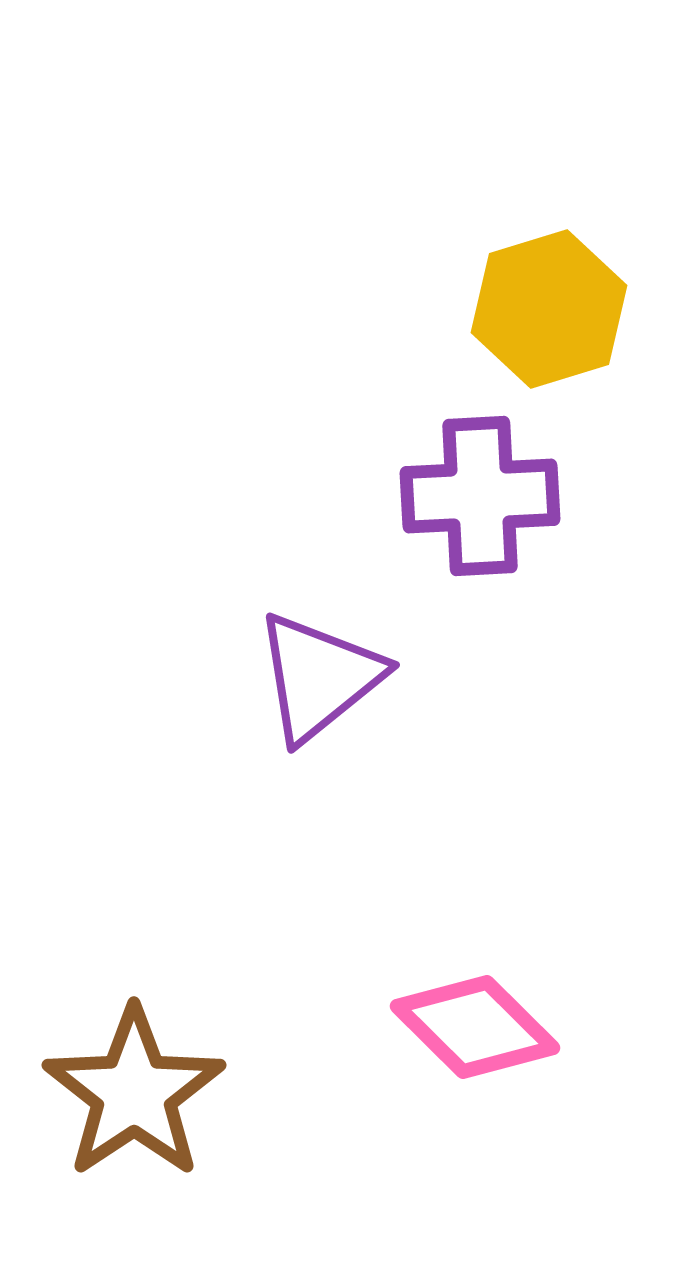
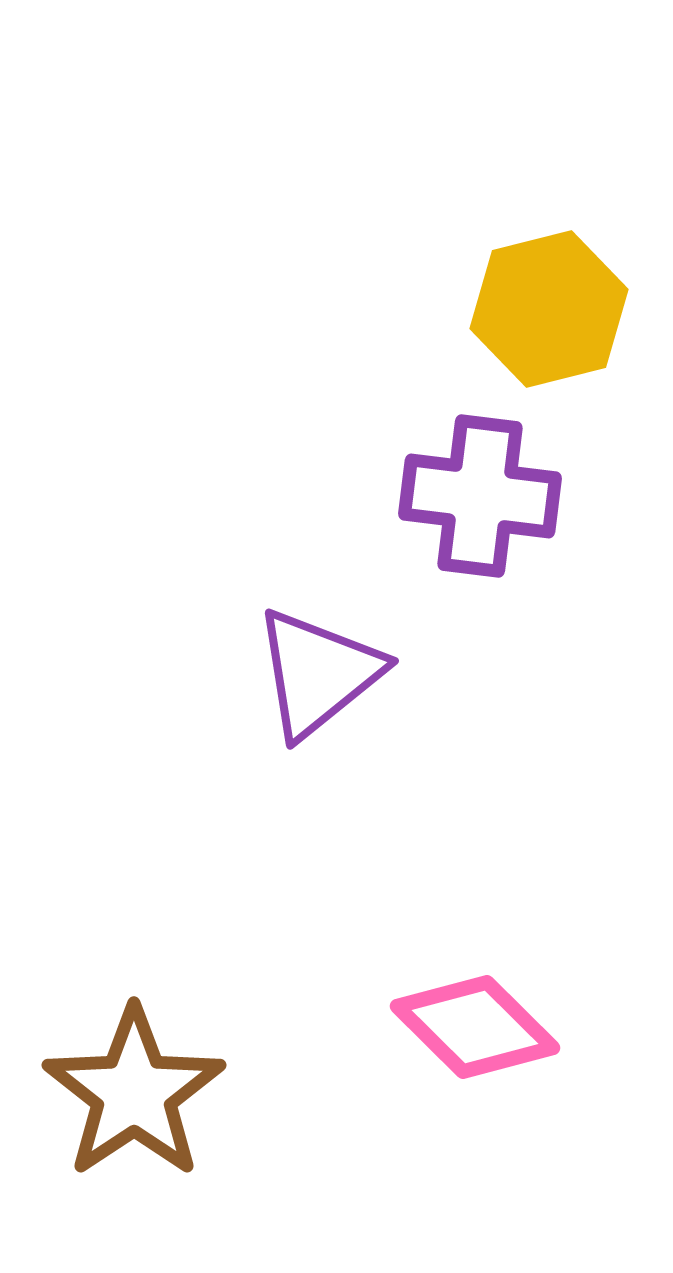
yellow hexagon: rotated 3 degrees clockwise
purple cross: rotated 10 degrees clockwise
purple triangle: moved 1 px left, 4 px up
